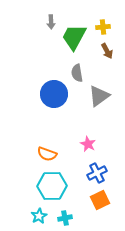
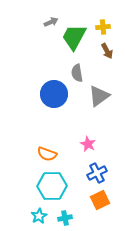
gray arrow: rotated 112 degrees counterclockwise
